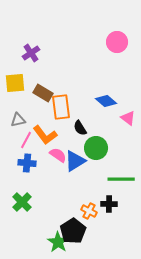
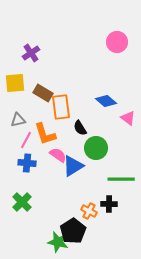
orange L-shape: moved 1 px up; rotated 20 degrees clockwise
blue triangle: moved 2 px left, 5 px down
green star: rotated 20 degrees counterclockwise
